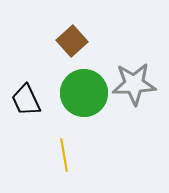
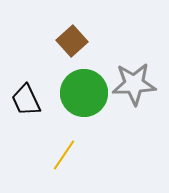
yellow line: rotated 44 degrees clockwise
